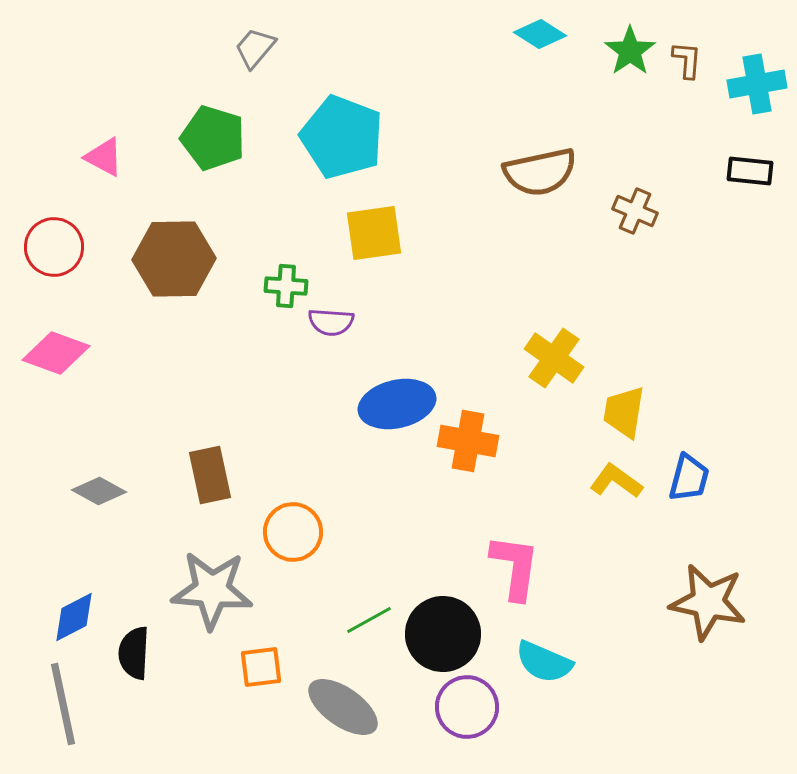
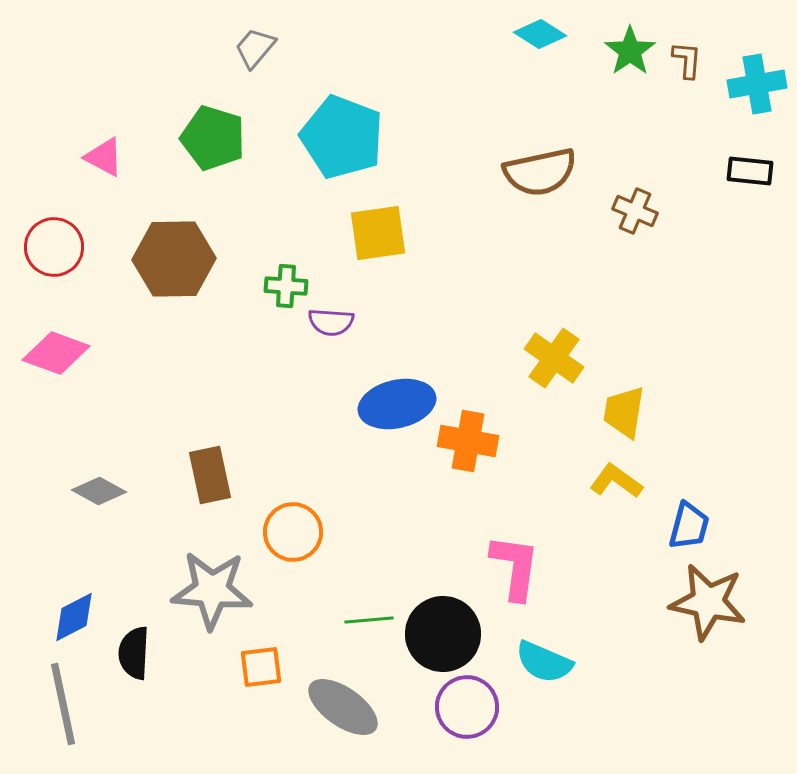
yellow square: moved 4 px right
blue trapezoid: moved 48 px down
green line: rotated 24 degrees clockwise
